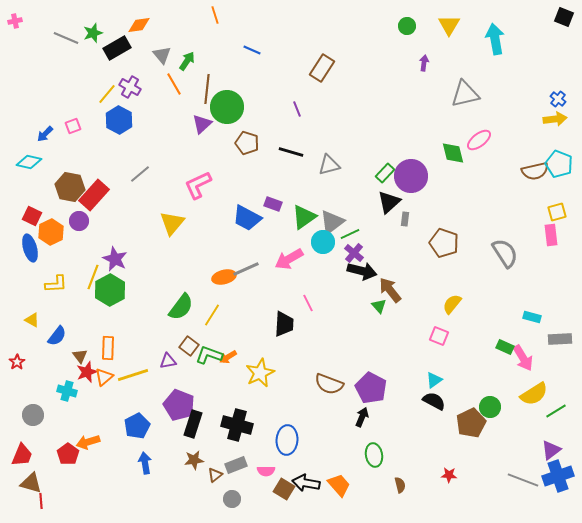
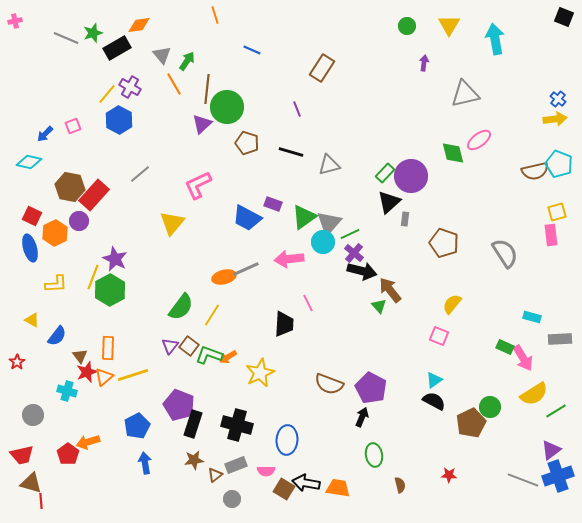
gray triangle at (332, 222): moved 3 px left, 1 px down; rotated 12 degrees counterclockwise
orange hexagon at (51, 232): moved 4 px right, 1 px down
pink arrow at (289, 259): rotated 24 degrees clockwise
purple triangle at (168, 361): moved 2 px right, 15 px up; rotated 42 degrees counterclockwise
red trapezoid at (22, 455): rotated 55 degrees clockwise
orange trapezoid at (339, 485): moved 1 px left, 3 px down; rotated 40 degrees counterclockwise
